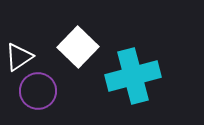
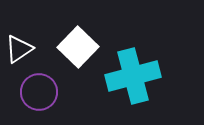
white triangle: moved 8 px up
purple circle: moved 1 px right, 1 px down
